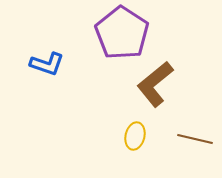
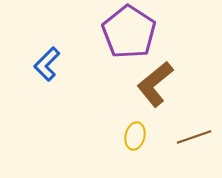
purple pentagon: moved 7 px right, 1 px up
blue L-shape: rotated 116 degrees clockwise
brown line: moved 1 px left, 2 px up; rotated 32 degrees counterclockwise
